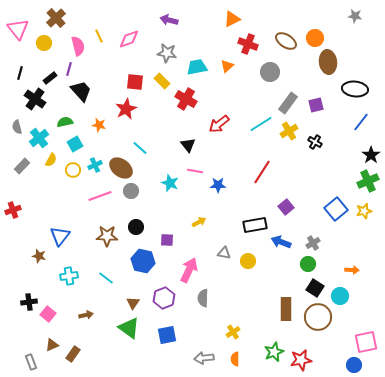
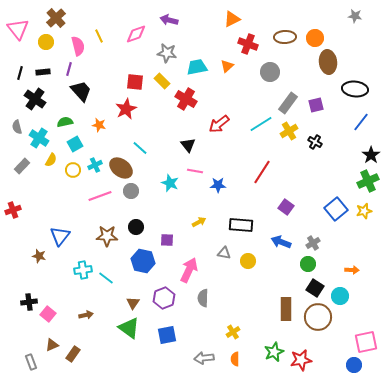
pink diamond at (129, 39): moved 7 px right, 5 px up
brown ellipse at (286, 41): moved 1 px left, 4 px up; rotated 35 degrees counterclockwise
yellow circle at (44, 43): moved 2 px right, 1 px up
black rectangle at (50, 78): moved 7 px left, 6 px up; rotated 32 degrees clockwise
cyan cross at (39, 138): rotated 18 degrees counterclockwise
purple square at (286, 207): rotated 14 degrees counterclockwise
black rectangle at (255, 225): moved 14 px left; rotated 15 degrees clockwise
cyan cross at (69, 276): moved 14 px right, 6 px up
